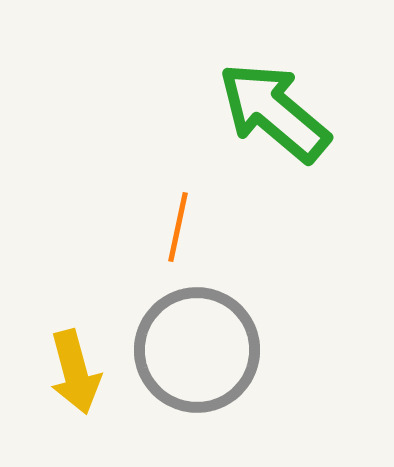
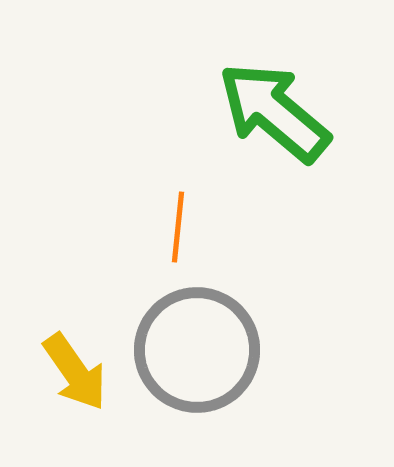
orange line: rotated 6 degrees counterclockwise
yellow arrow: rotated 20 degrees counterclockwise
